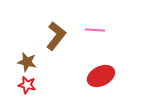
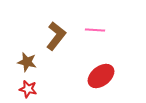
red ellipse: rotated 12 degrees counterclockwise
red star: moved 1 px right, 4 px down
